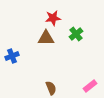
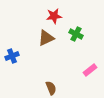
red star: moved 1 px right, 2 px up
green cross: rotated 24 degrees counterclockwise
brown triangle: rotated 24 degrees counterclockwise
pink rectangle: moved 16 px up
